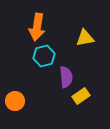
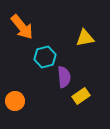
orange arrow: moved 15 px left; rotated 48 degrees counterclockwise
cyan hexagon: moved 1 px right, 1 px down
purple semicircle: moved 2 px left
